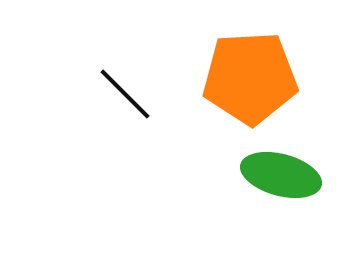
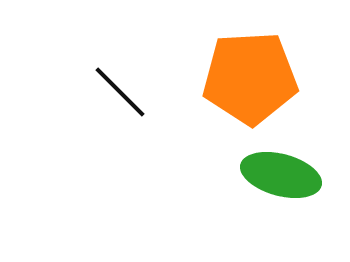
black line: moved 5 px left, 2 px up
